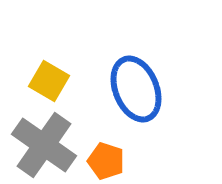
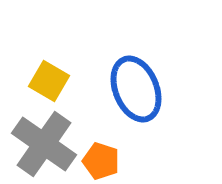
gray cross: moved 1 px up
orange pentagon: moved 5 px left
